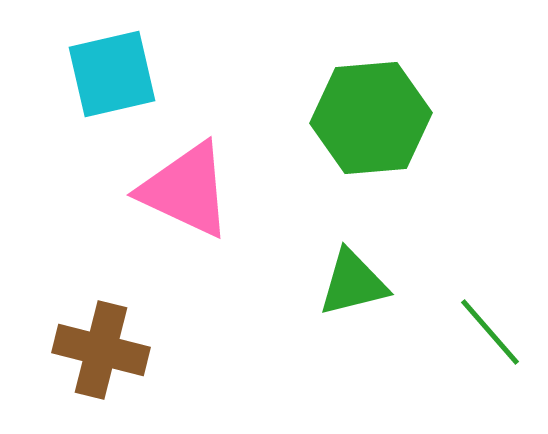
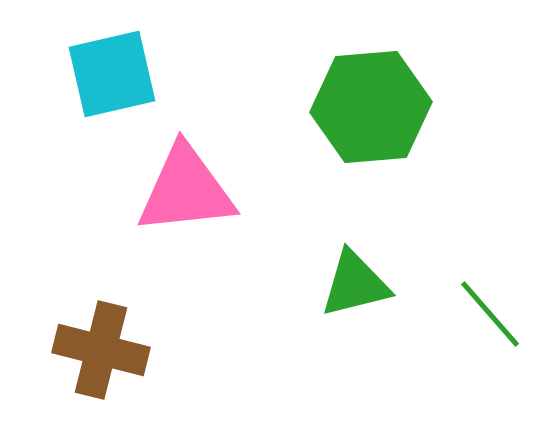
green hexagon: moved 11 px up
pink triangle: rotated 31 degrees counterclockwise
green triangle: moved 2 px right, 1 px down
green line: moved 18 px up
